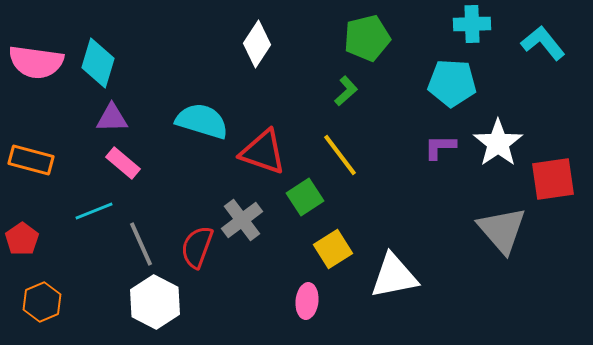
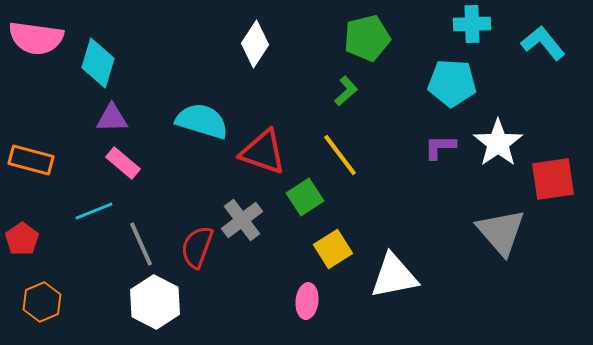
white diamond: moved 2 px left
pink semicircle: moved 24 px up
gray triangle: moved 1 px left, 2 px down
